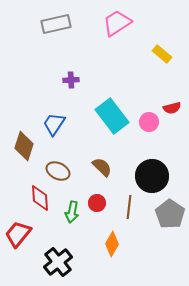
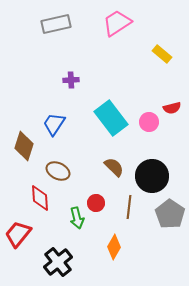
cyan rectangle: moved 1 px left, 2 px down
brown semicircle: moved 12 px right
red circle: moved 1 px left
green arrow: moved 5 px right, 6 px down; rotated 25 degrees counterclockwise
orange diamond: moved 2 px right, 3 px down
